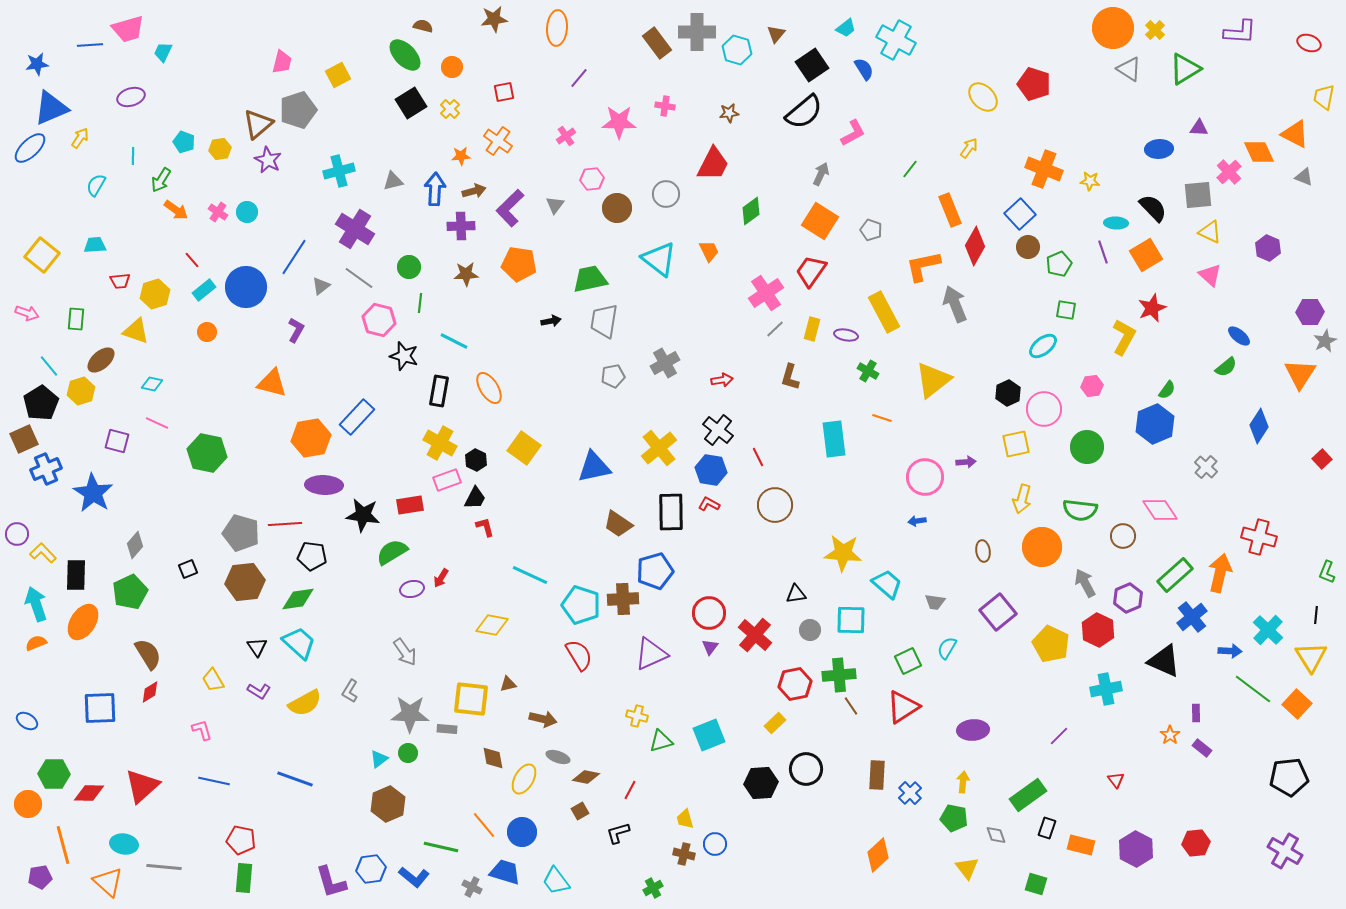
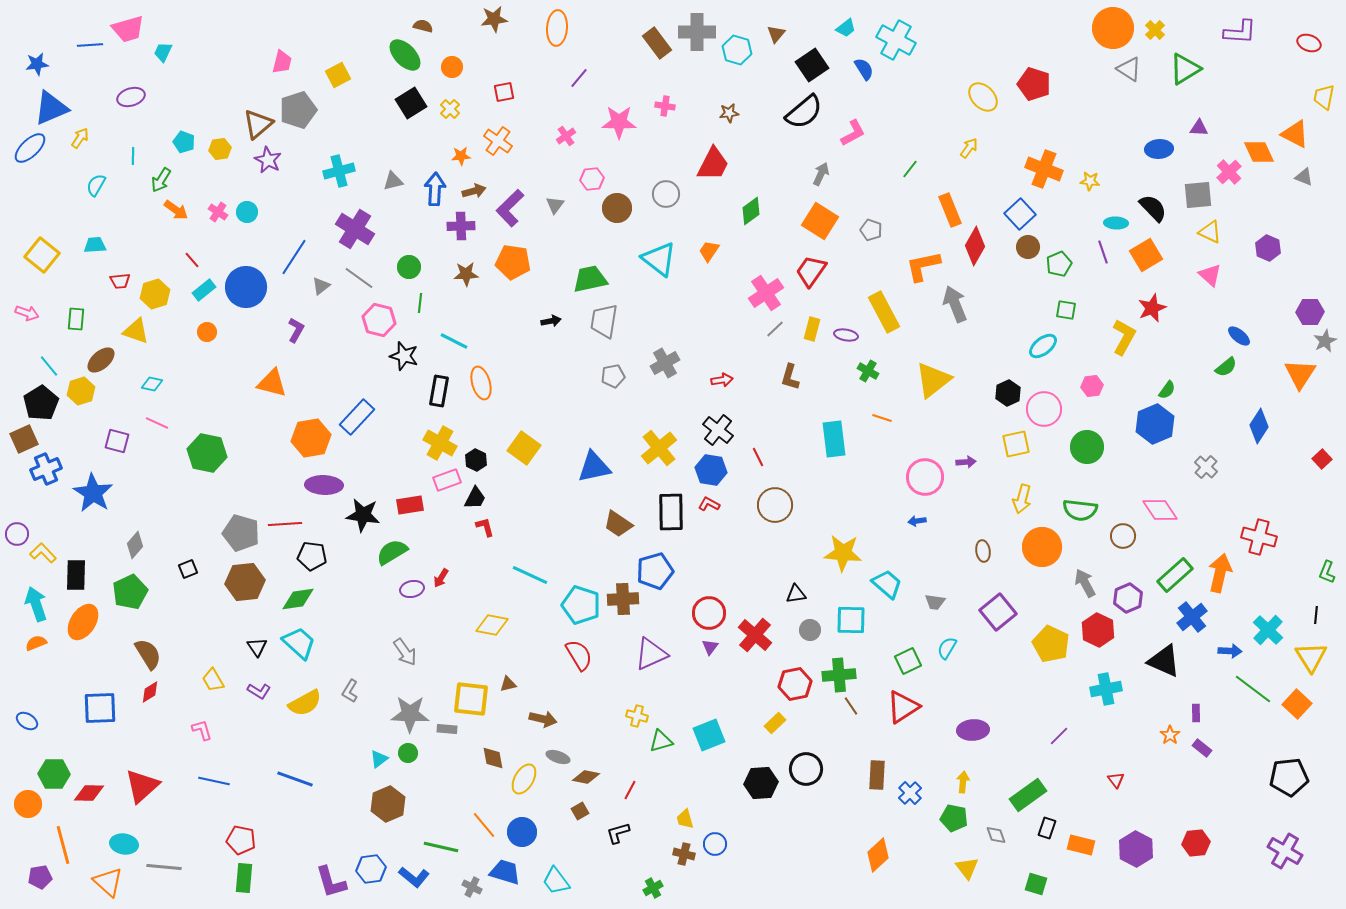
orange trapezoid at (709, 251): rotated 120 degrees counterclockwise
orange pentagon at (519, 264): moved 6 px left, 2 px up
orange ellipse at (489, 388): moved 8 px left, 5 px up; rotated 16 degrees clockwise
